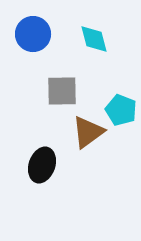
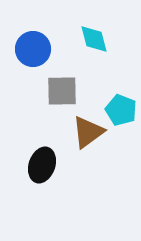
blue circle: moved 15 px down
